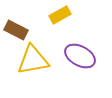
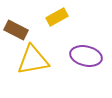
yellow rectangle: moved 3 px left, 2 px down
purple ellipse: moved 6 px right; rotated 16 degrees counterclockwise
